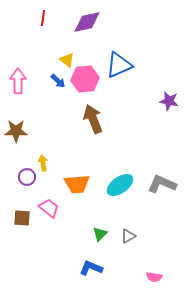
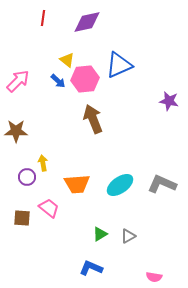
pink arrow: rotated 45 degrees clockwise
green triangle: rotated 14 degrees clockwise
